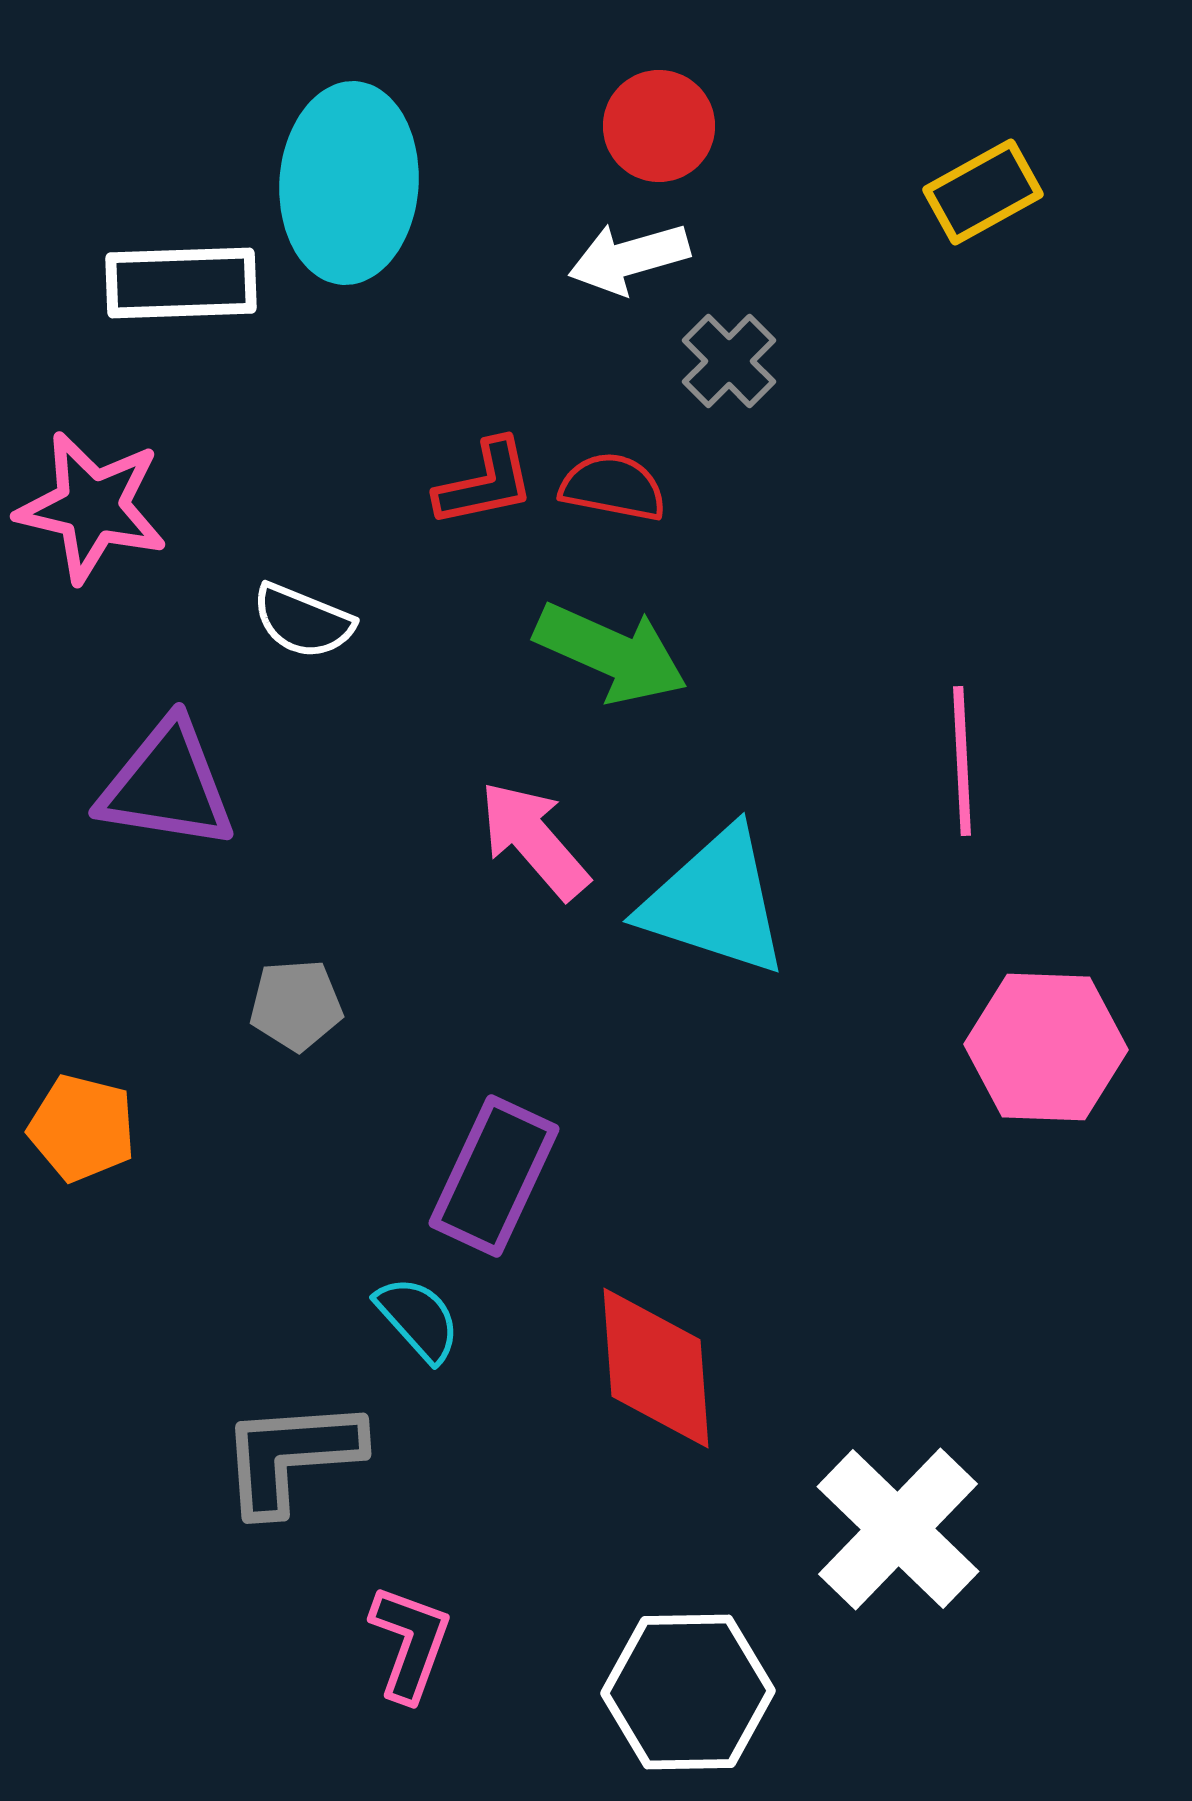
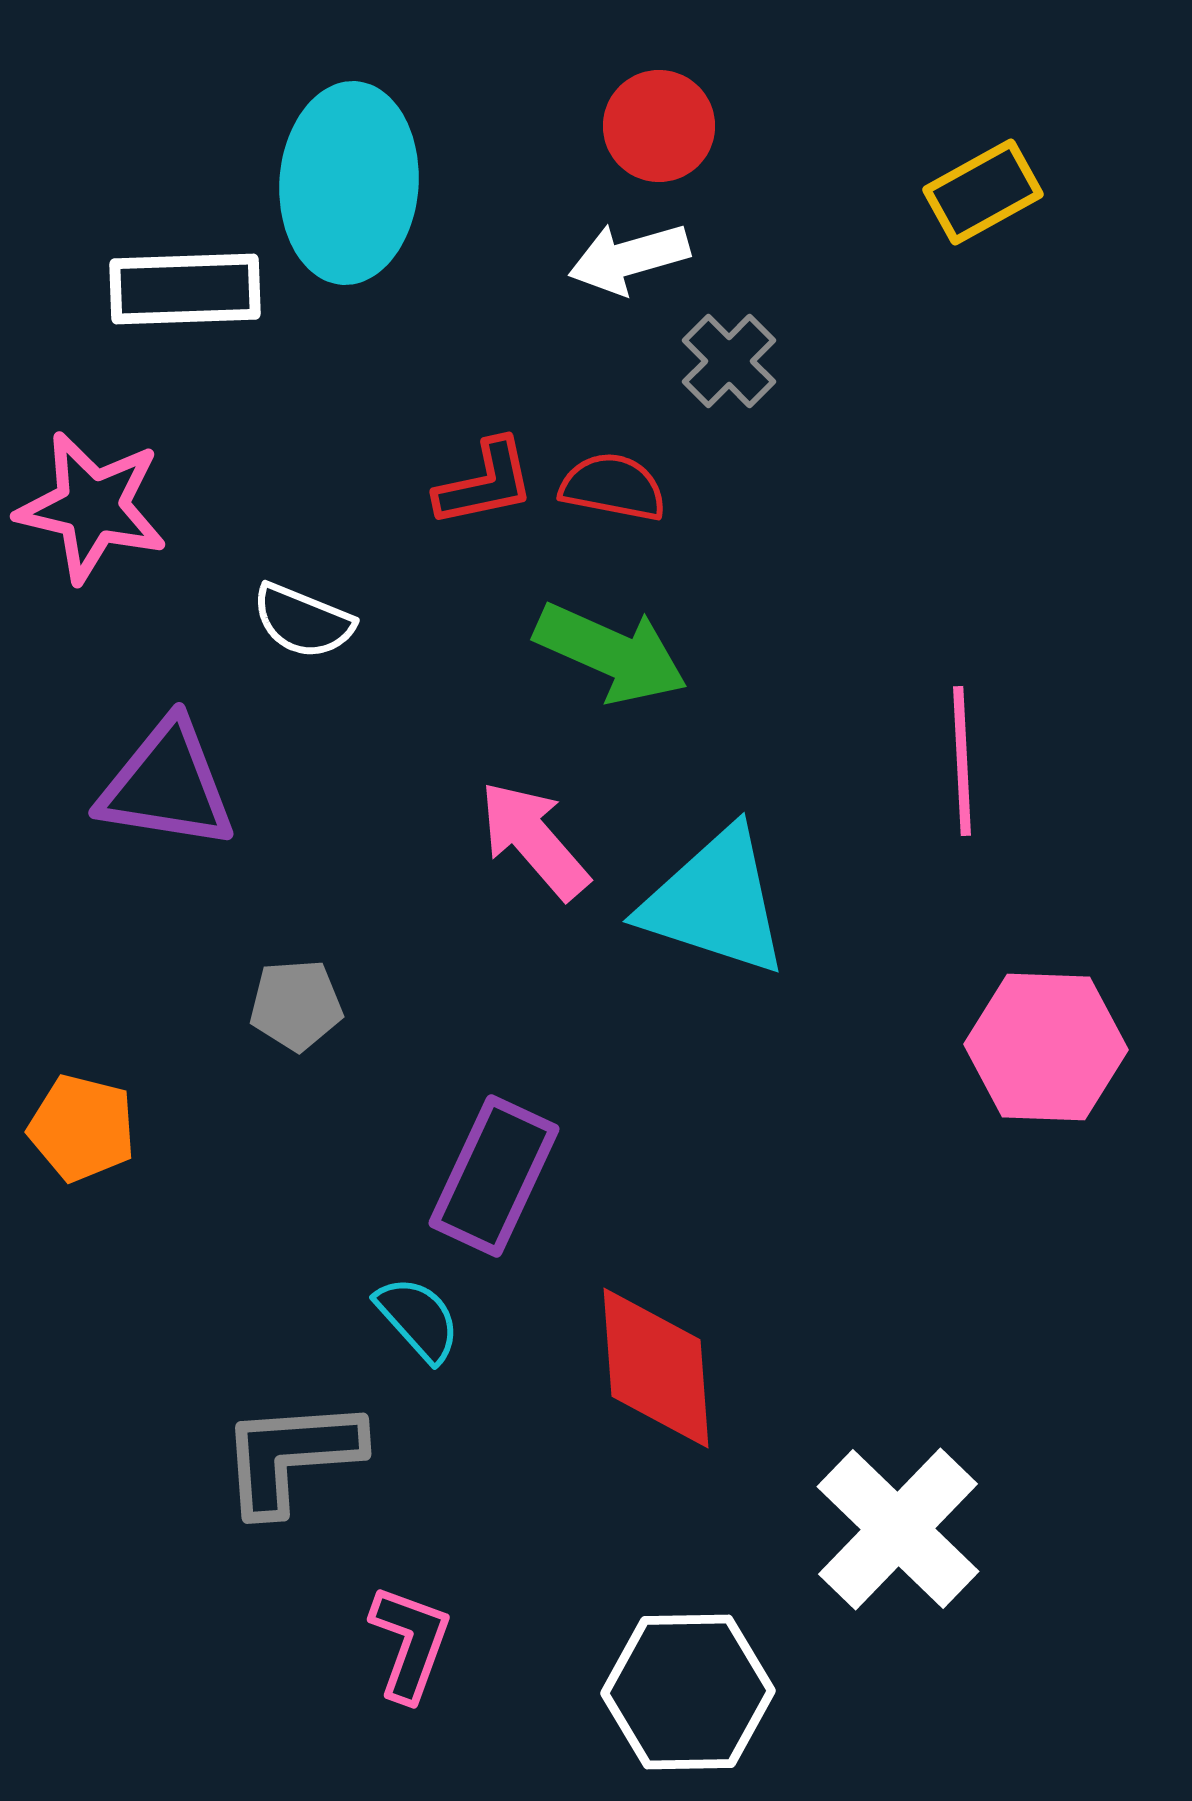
white rectangle: moved 4 px right, 6 px down
